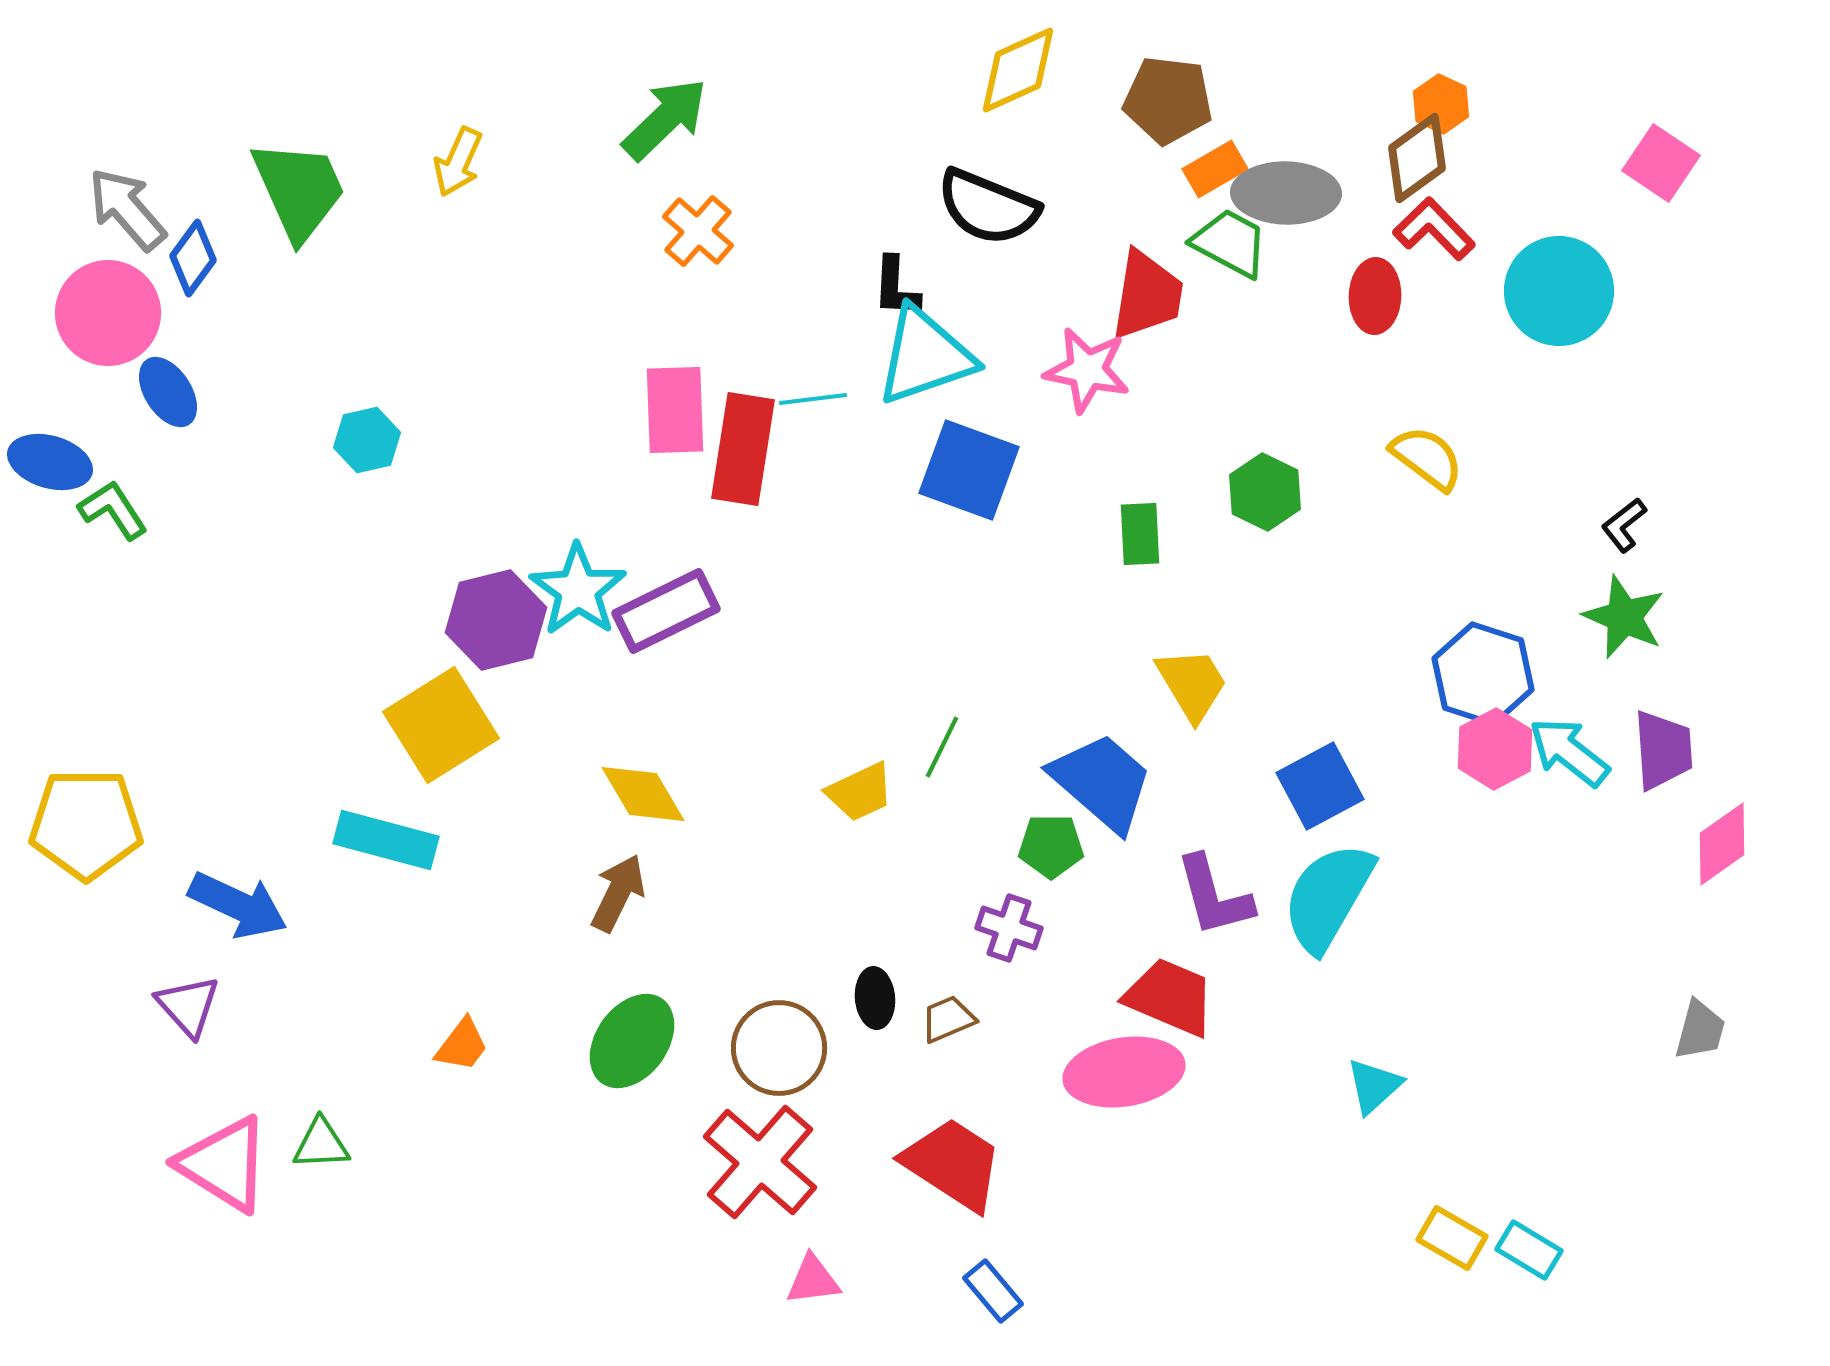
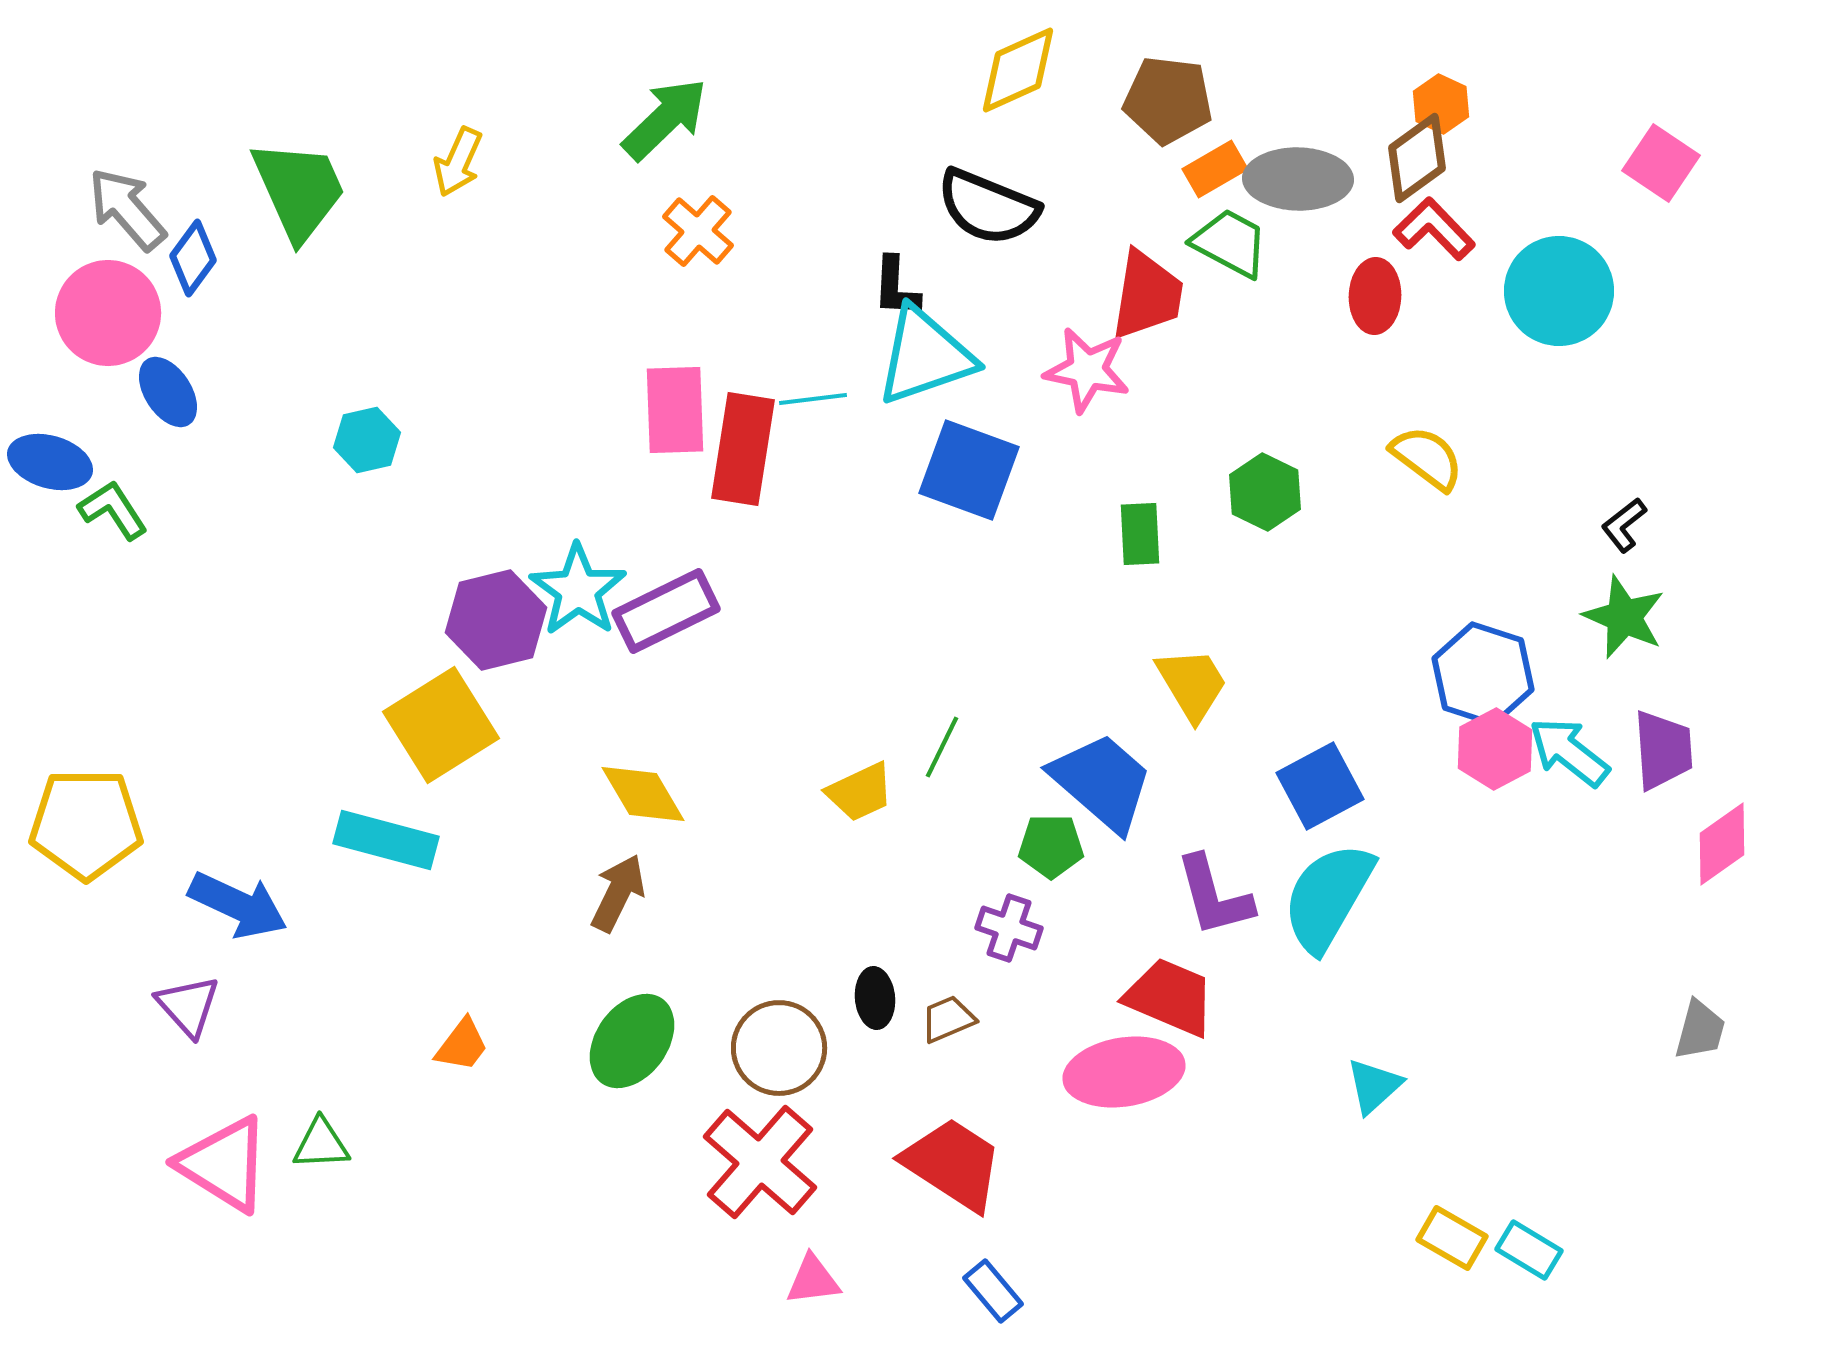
gray ellipse at (1286, 193): moved 12 px right, 14 px up
